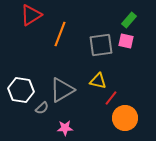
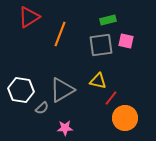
red triangle: moved 2 px left, 2 px down
green rectangle: moved 21 px left; rotated 35 degrees clockwise
